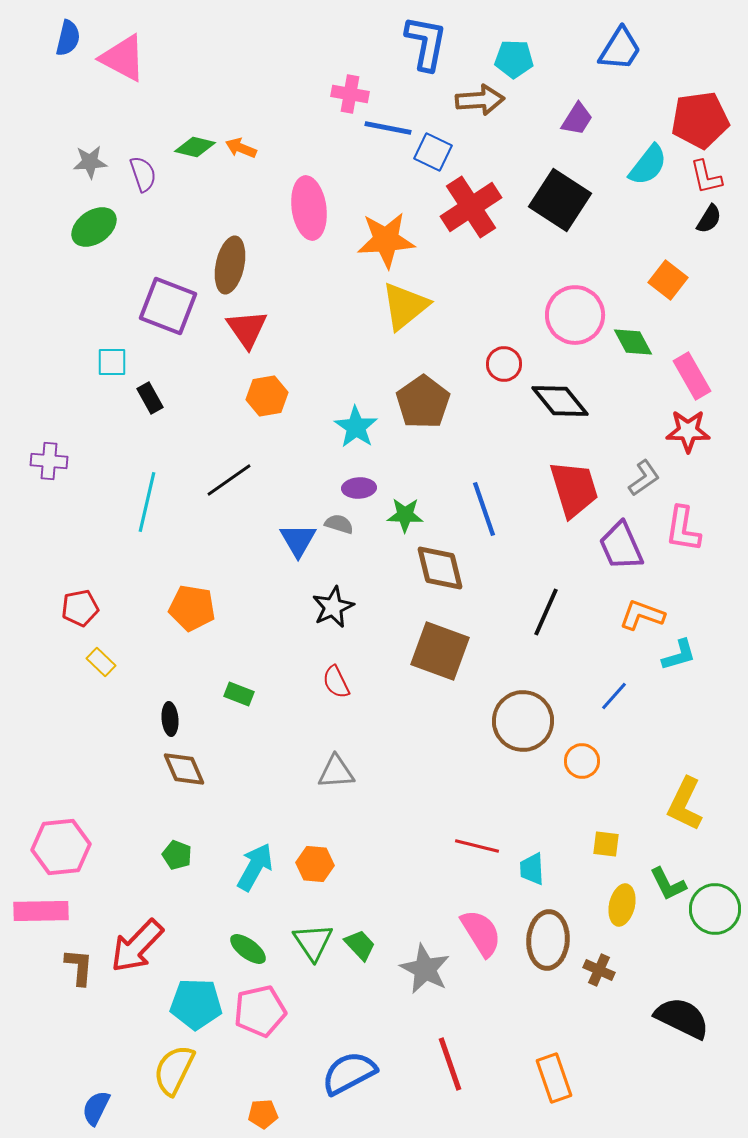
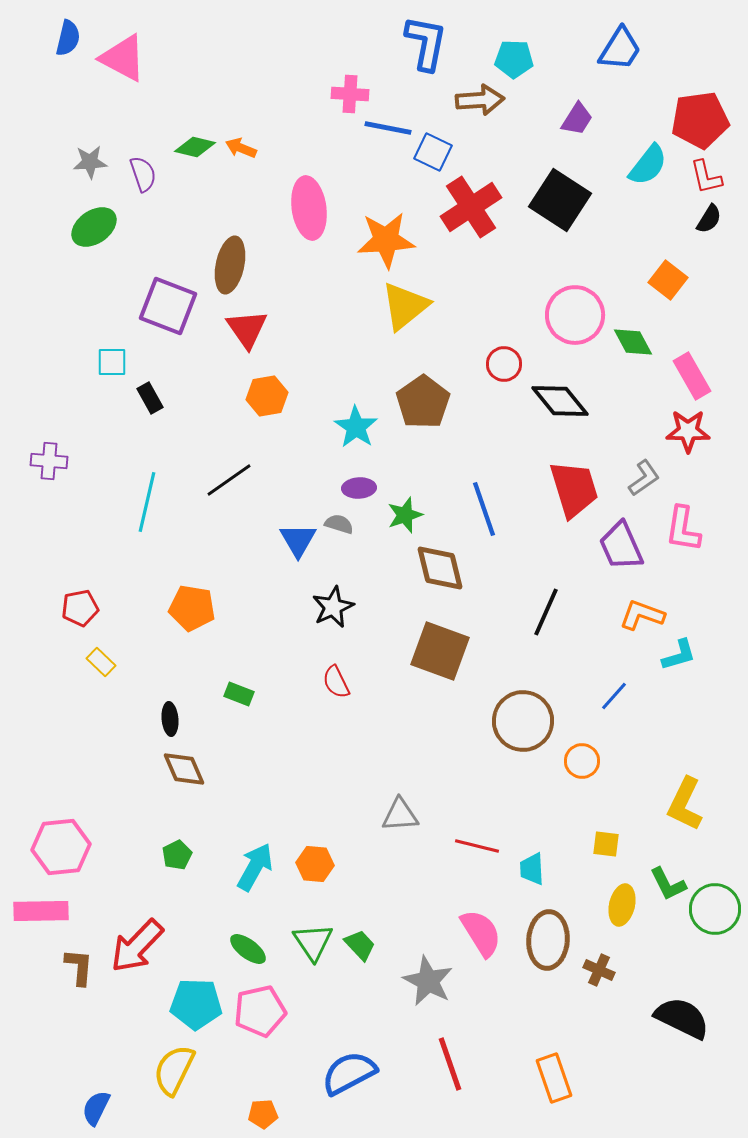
pink cross at (350, 94): rotated 6 degrees counterclockwise
green star at (405, 515): rotated 21 degrees counterclockwise
gray triangle at (336, 772): moved 64 px right, 43 px down
green pentagon at (177, 855): rotated 24 degrees clockwise
gray star at (425, 969): moved 3 px right, 12 px down
